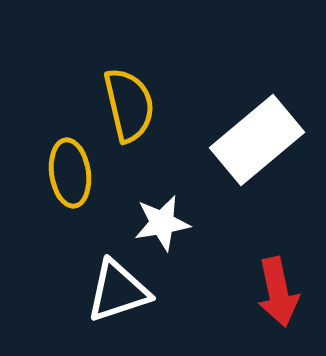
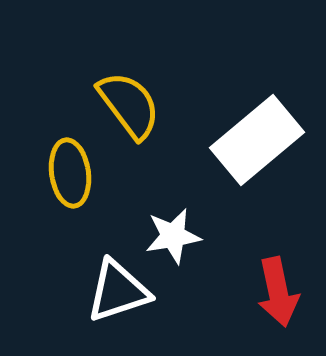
yellow semicircle: rotated 24 degrees counterclockwise
white star: moved 11 px right, 13 px down
